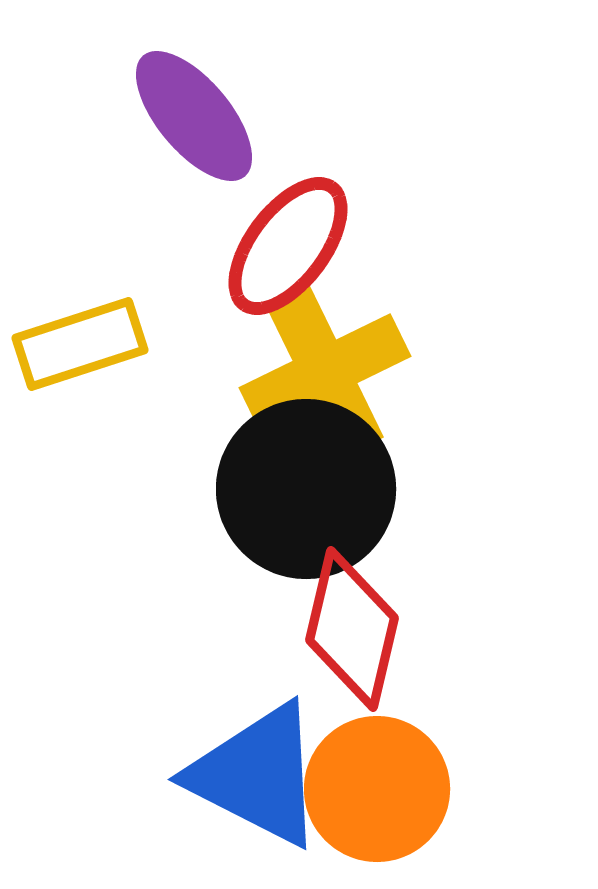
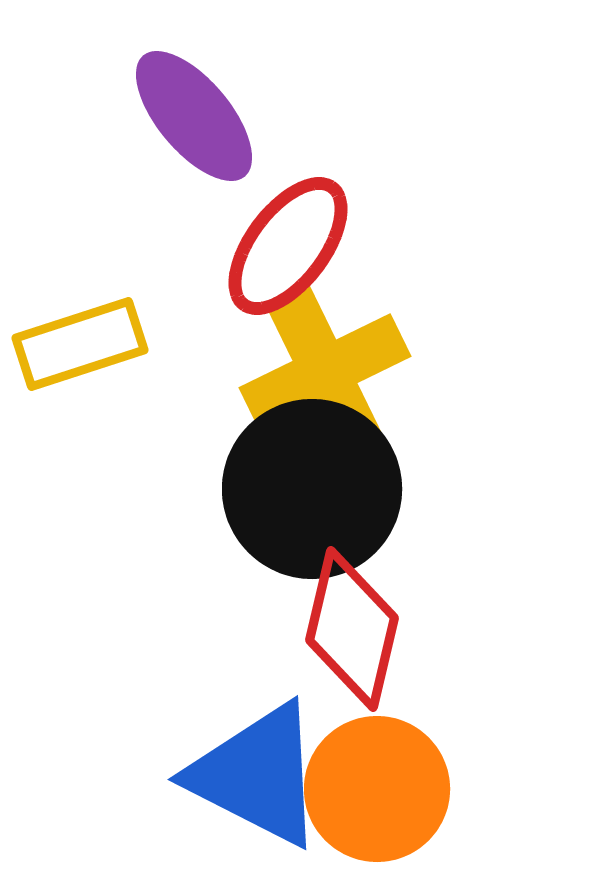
black circle: moved 6 px right
